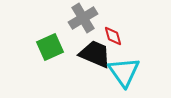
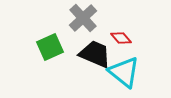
gray cross: rotated 12 degrees counterclockwise
red diamond: moved 8 px right, 2 px down; rotated 25 degrees counterclockwise
cyan triangle: rotated 16 degrees counterclockwise
